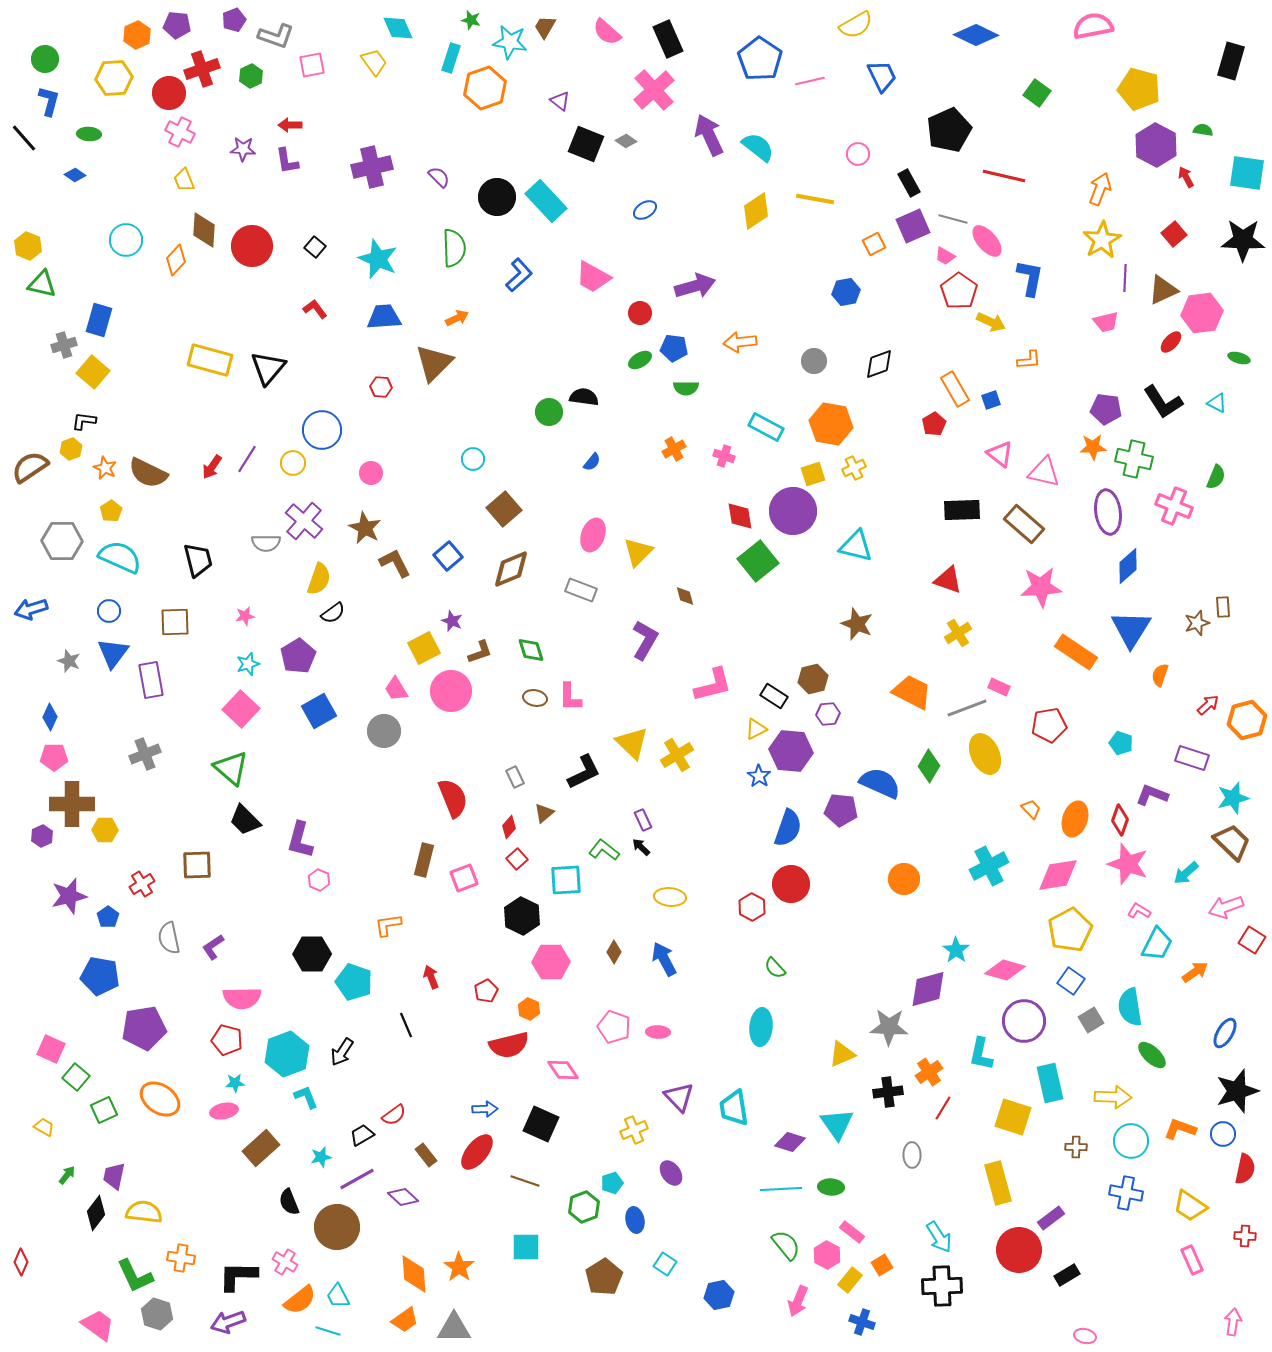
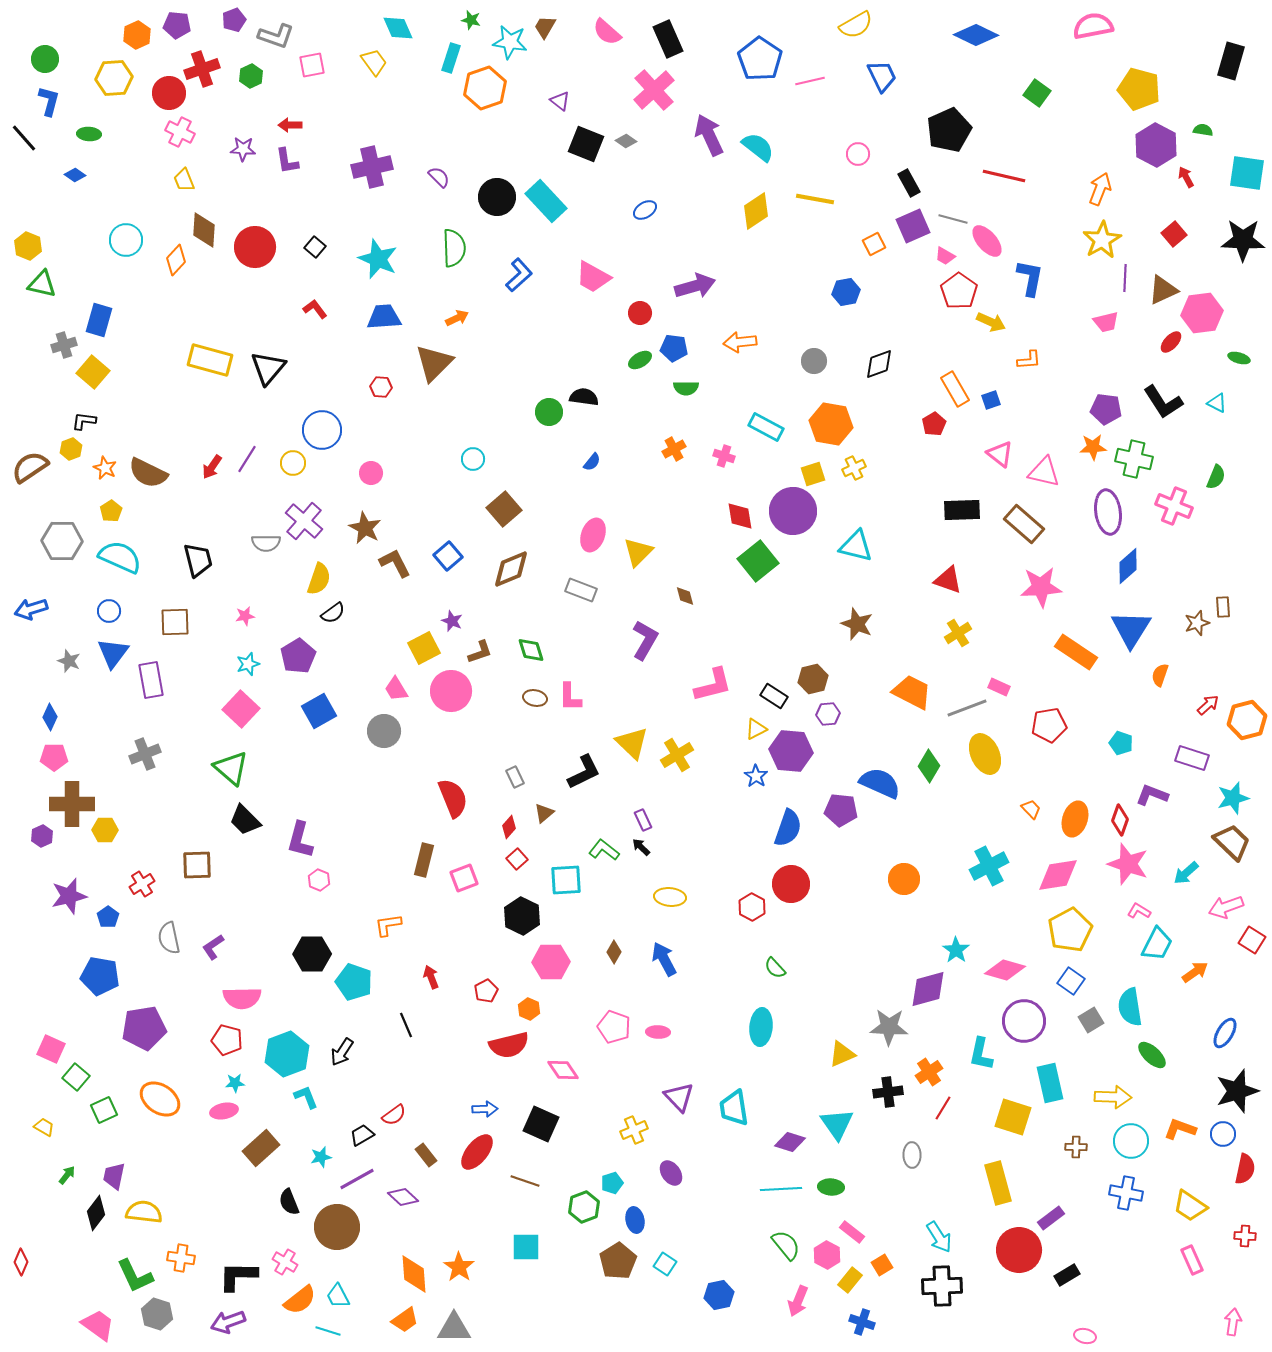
red circle at (252, 246): moved 3 px right, 1 px down
blue star at (759, 776): moved 3 px left
brown pentagon at (604, 1277): moved 14 px right, 16 px up
